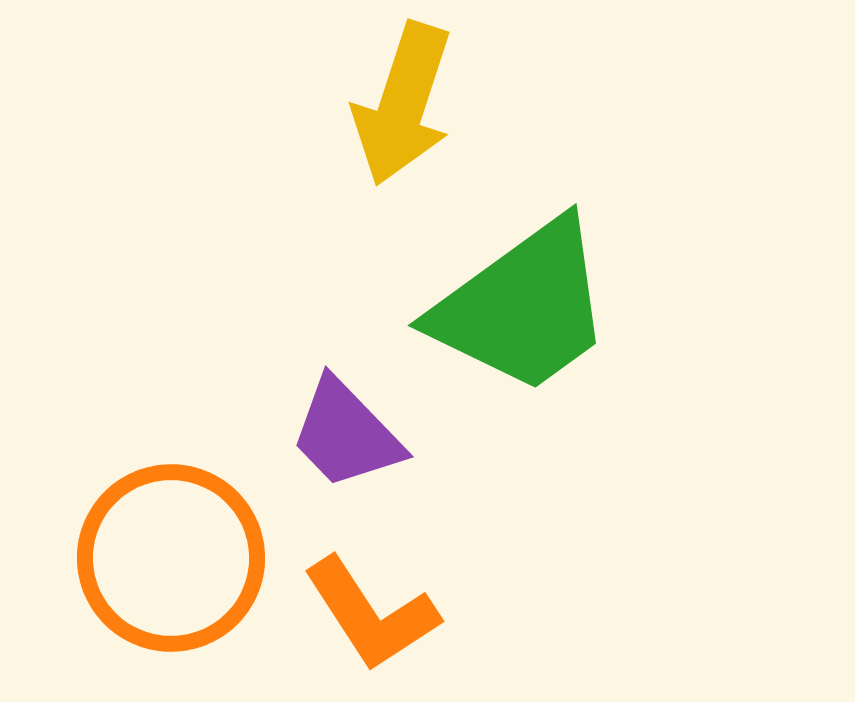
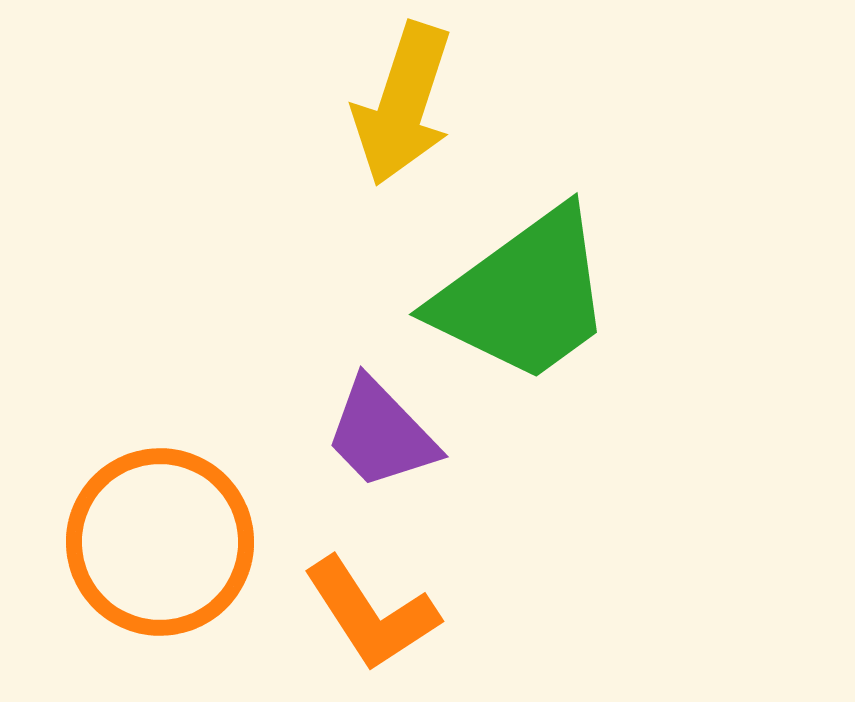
green trapezoid: moved 1 px right, 11 px up
purple trapezoid: moved 35 px right
orange circle: moved 11 px left, 16 px up
